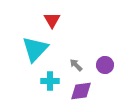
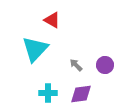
red triangle: rotated 30 degrees counterclockwise
cyan cross: moved 2 px left, 12 px down
purple diamond: moved 3 px down
